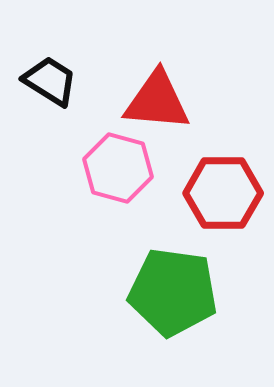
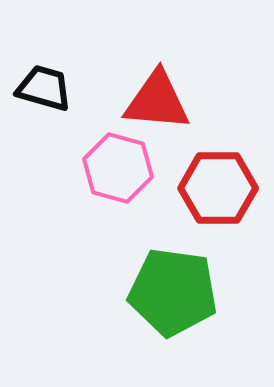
black trapezoid: moved 6 px left, 7 px down; rotated 16 degrees counterclockwise
red hexagon: moved 5 px left, 5 px up
